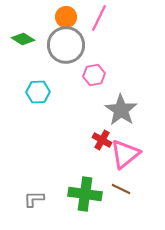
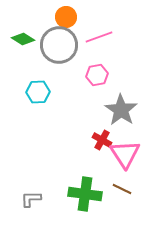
pink line: moved 19 px down; rotated 44 degrees clockwise
gray circle: moved 7 px left
pink hexagon: moved 3 px right
pink triangle: rotated 24 degrees counterclockwise
brown line: moved 1 px right
gray L-shape: moved 3 px left
